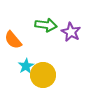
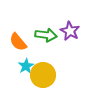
green arrow: moved 10 px down
purple star: moved 1 px left, 1 px up
orange semicircle: moved 5 px right, 2 px down
